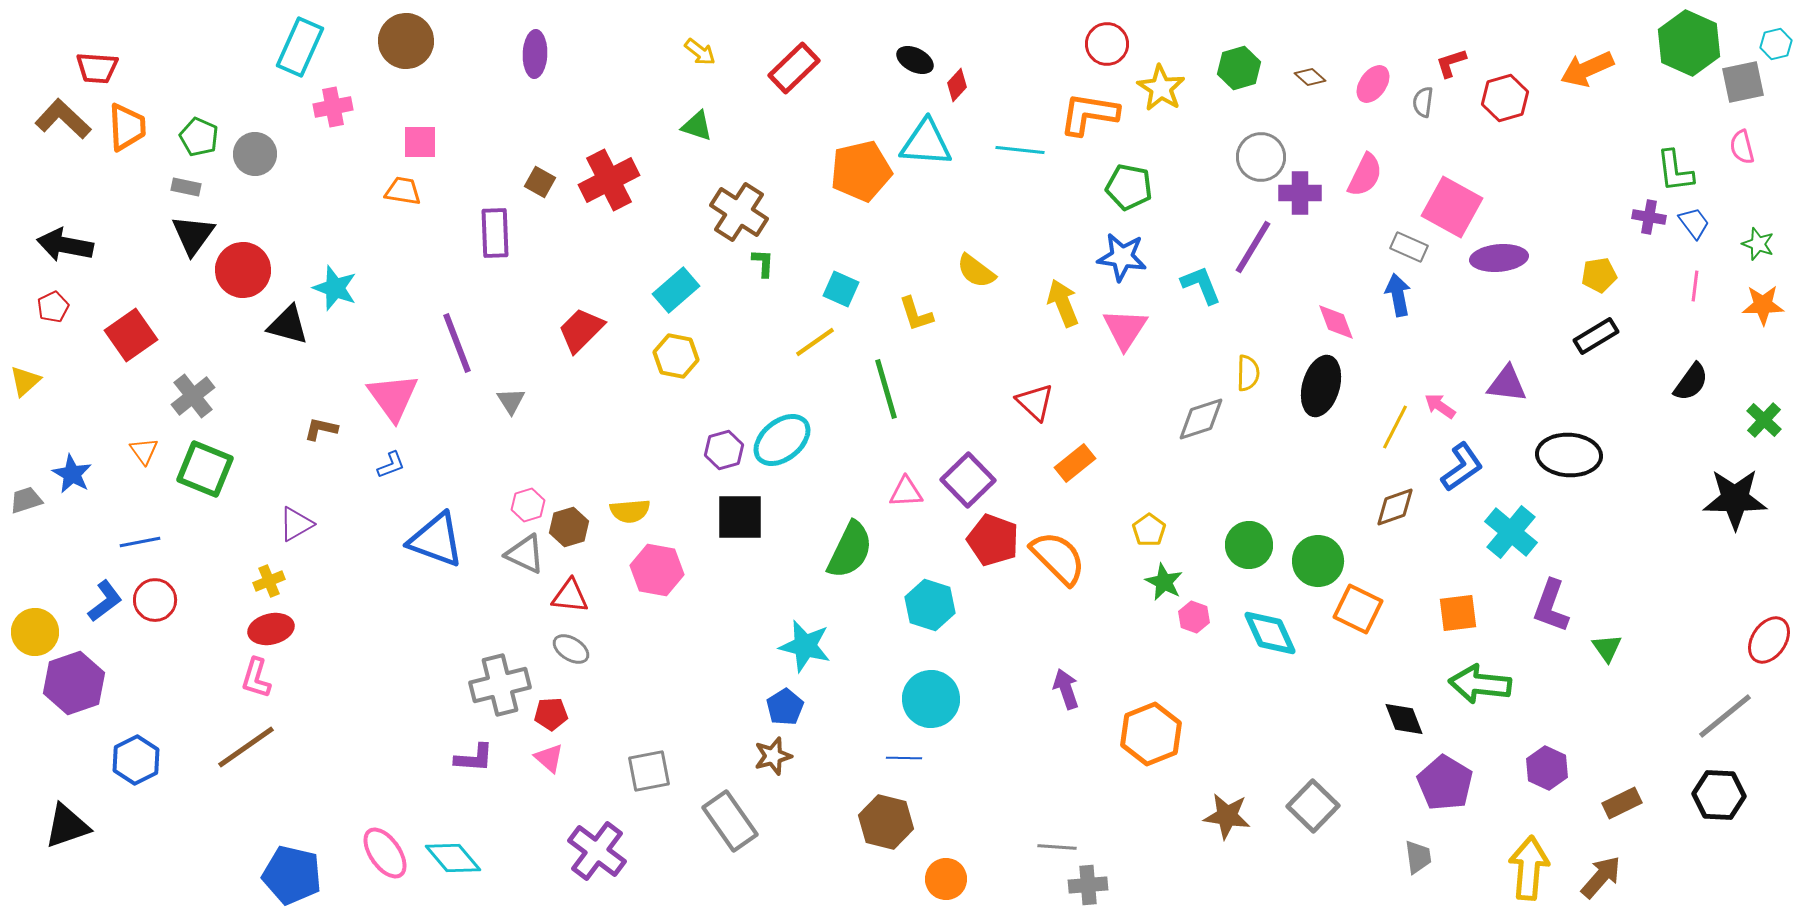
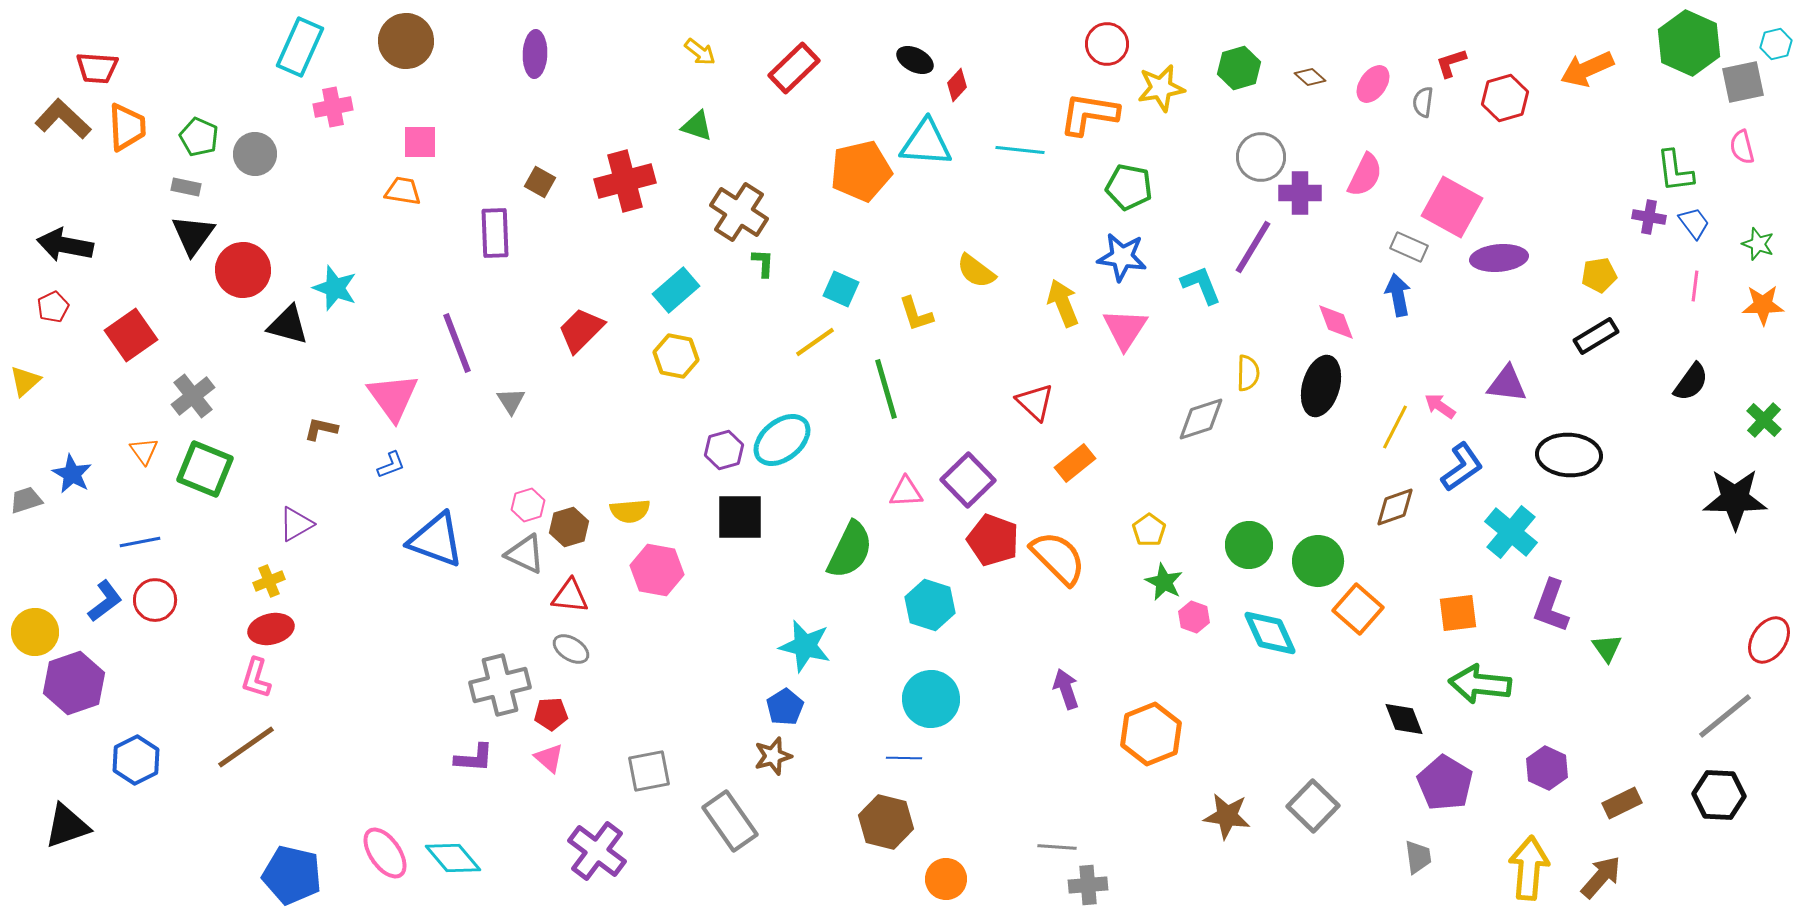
yellow star at (1161, 88): rotated 30 degrees clockwise
red cross at (609, 180): moved 16 px right, 1 px down; rotated 12 degrees clockwise
orange square at (1358, 609): rotated 15 degrees clockwise
